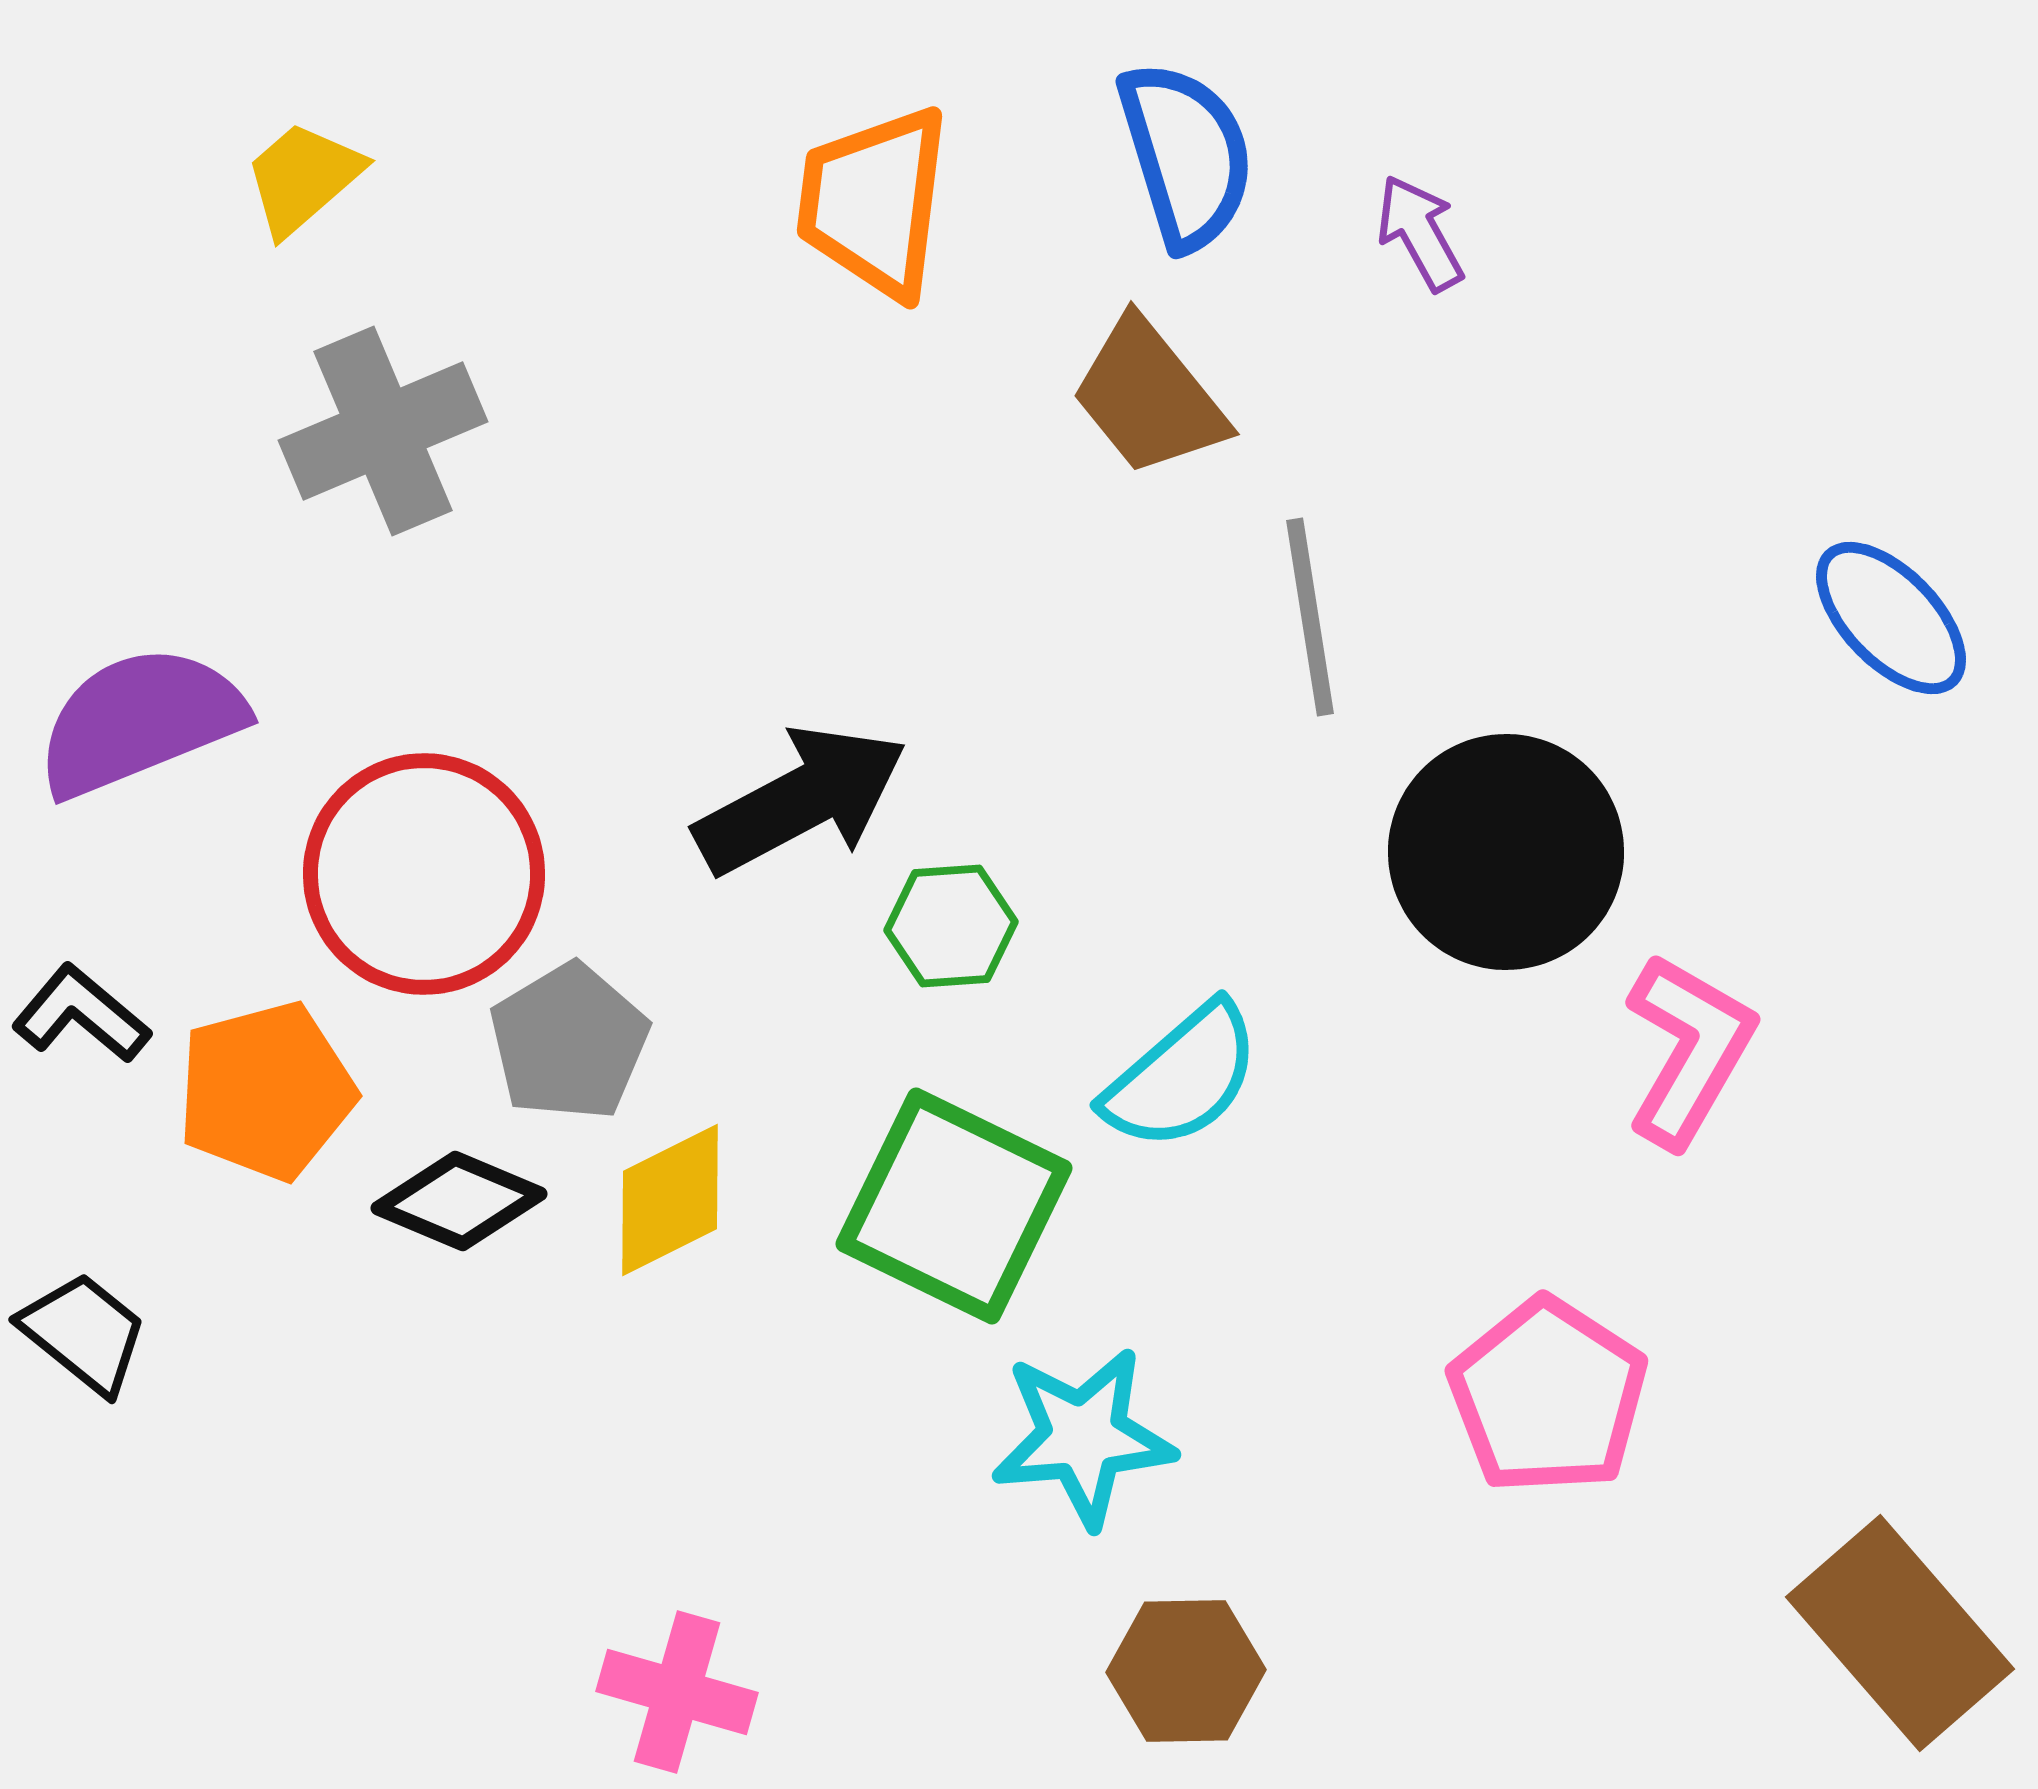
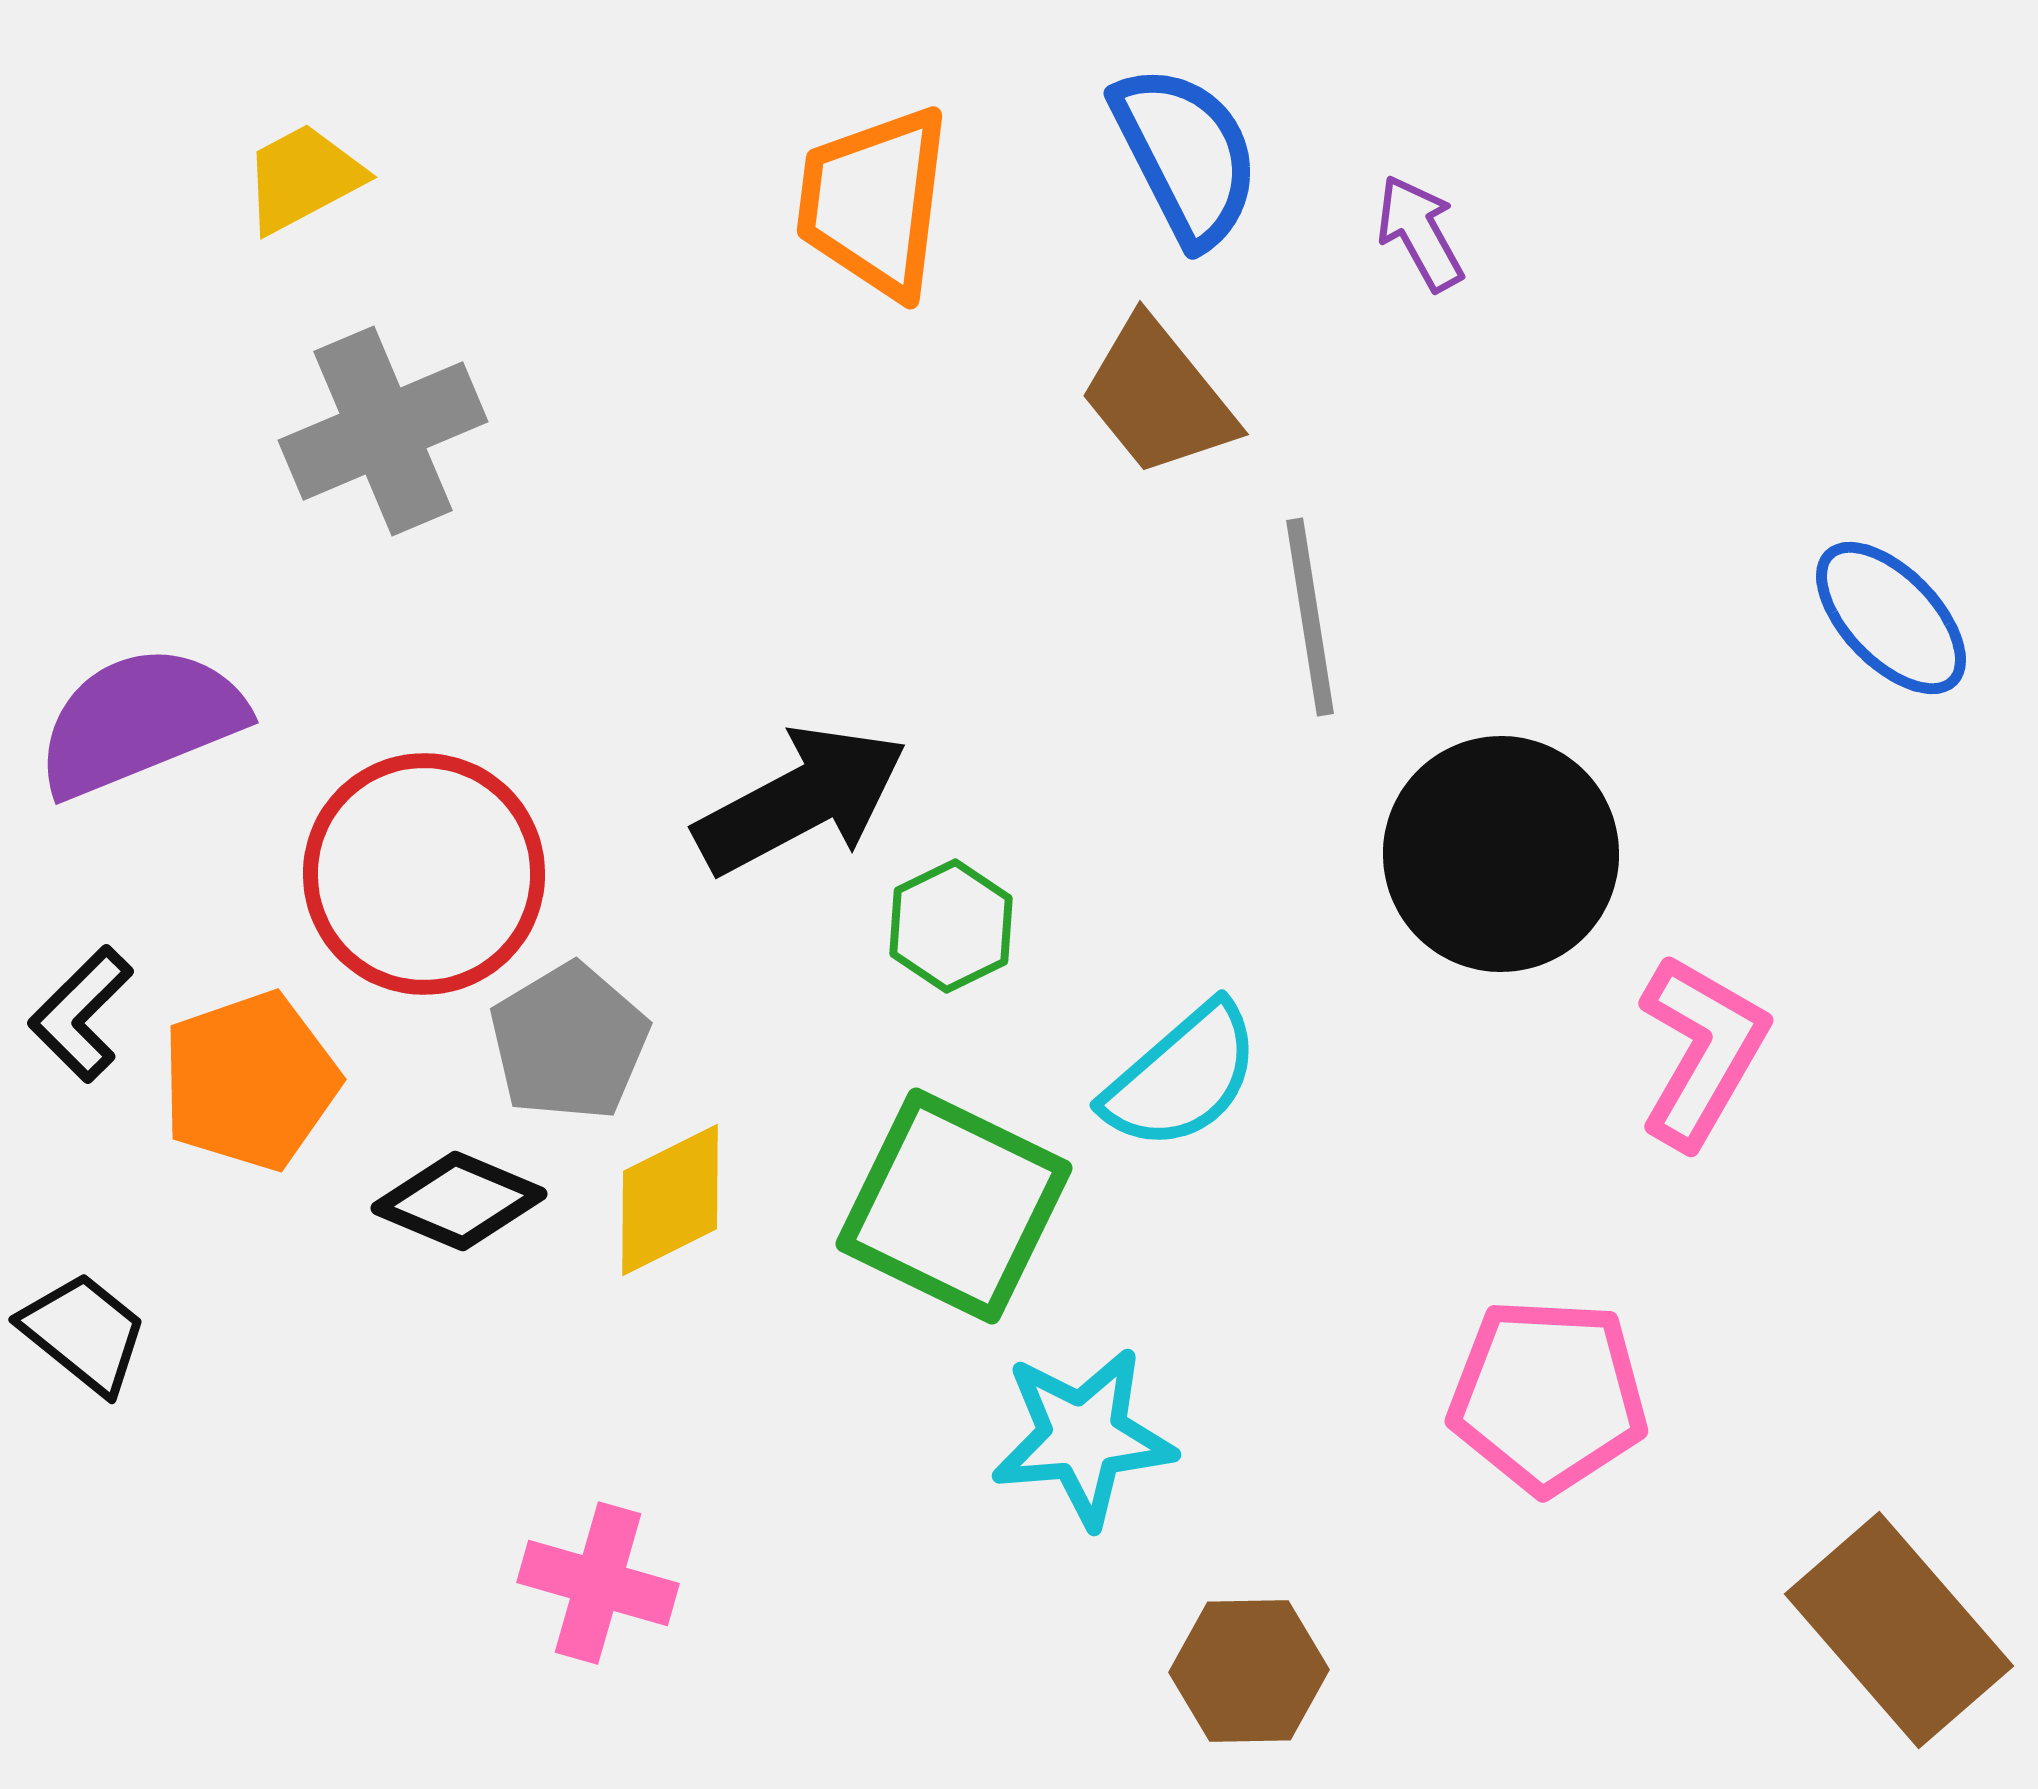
blue semicircle: rotated 10 degrees counterclockwise
yellow trapezoid: rotated 13 degrees clockwise
brown trapezoid: moved 9 px right
black circle: moved 5 px left, 2 px down
green hexagon: rotated 22 degrees counterclockwise
black L-shape: rotated 85 degrees counterclockwise
pink L-shape: moved 13 px right, 1 px down
orange pentagon: moved 16 px left, 10 px up; rotated 4 degrees counterclockwise
pink pentagon: rotated 30 degrees counterclockwise
brown rectangle: moved 1 px left, 3 px up
brown hexagon: moved 63 px right
pink cross: moved 79 px left, 109 px up
